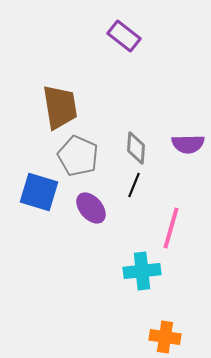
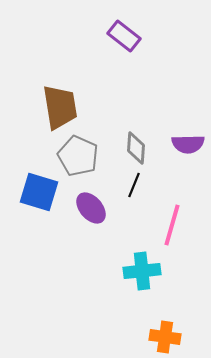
pink line: moved 1 px right, 3 px up
